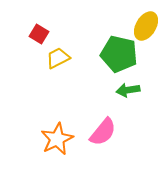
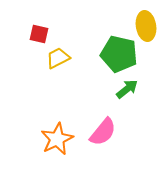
yellow ellipse: rotated 40 degrees counterclockwise
red square: rotated 18 degrees counterclockwise
green arrow: moved 1 px left, 1 px up; rotated 150 degrees clockwise
